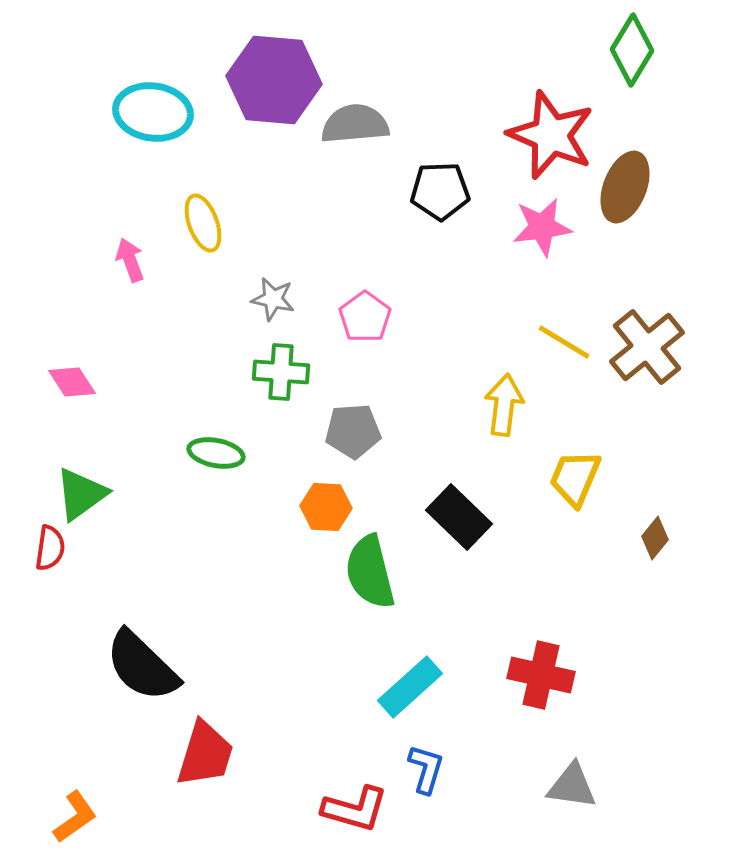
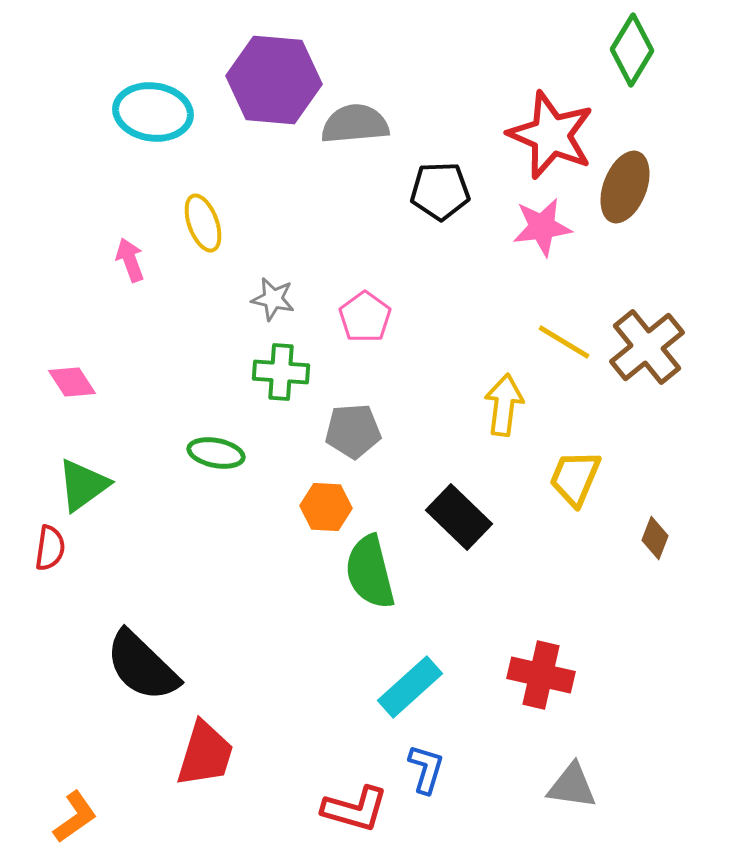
green triangle: moved 2 px right, 9 px up
brown diamond: rotated 18 degrees counterclockwise
